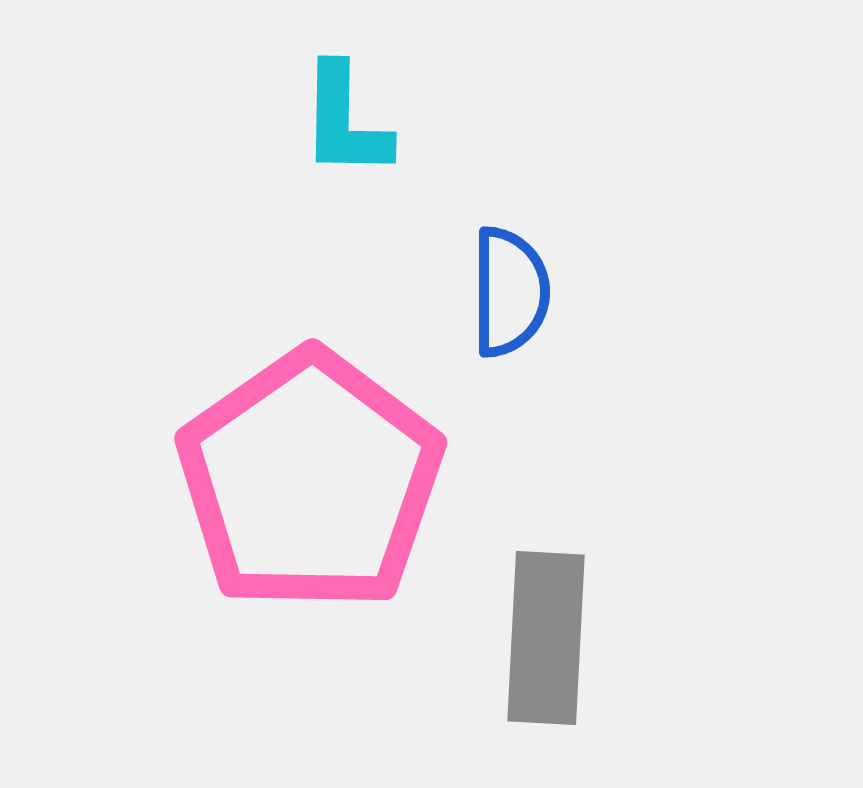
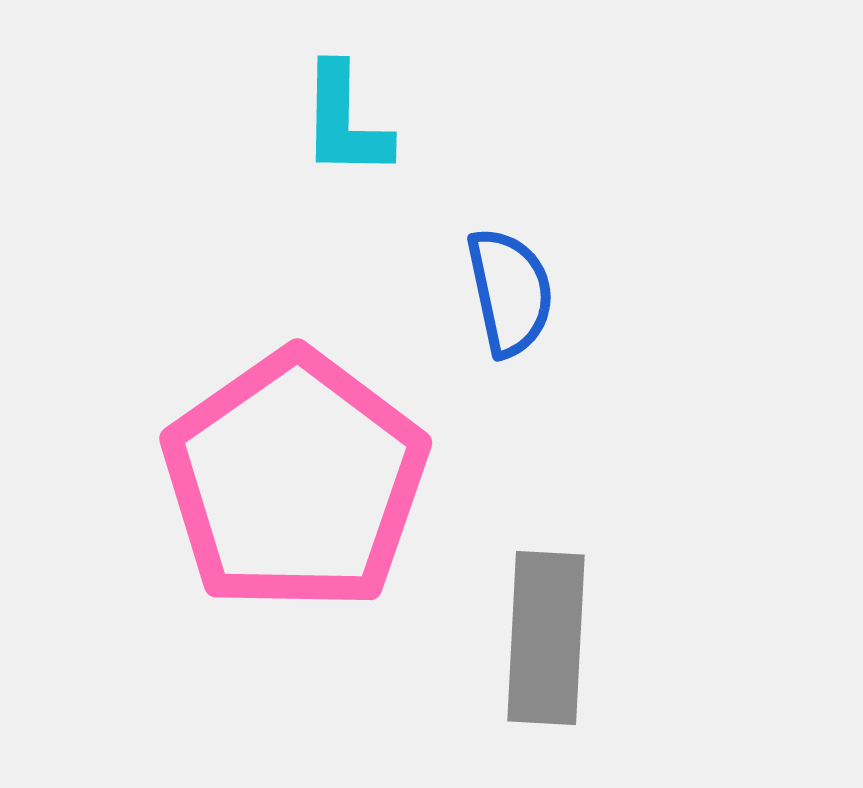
blue semicircle: rotated 12 degrees counterclockwise
pink pentagon: moved 15 px left
